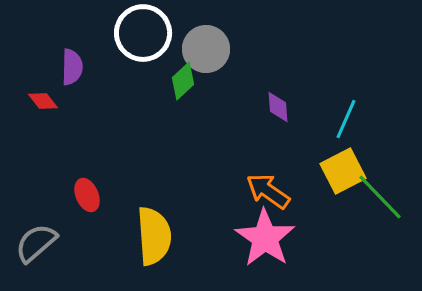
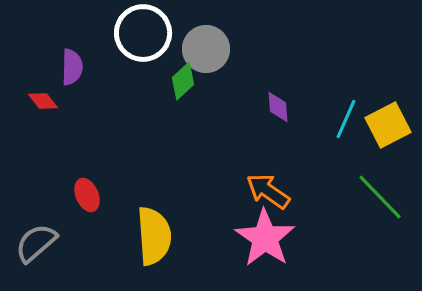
yellow square: moved 45 px right, 46 px up
